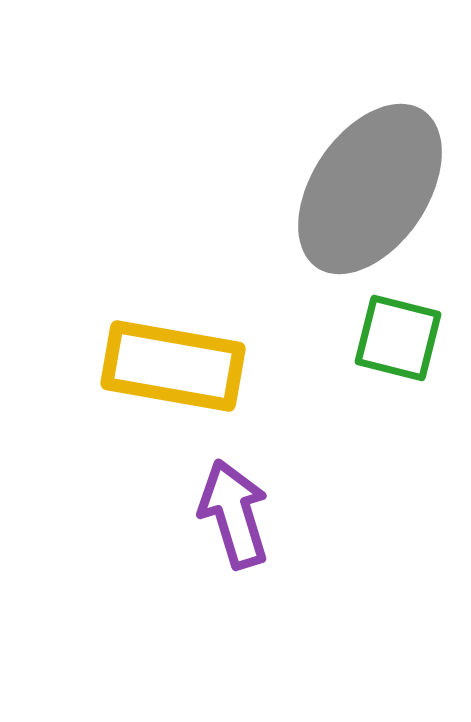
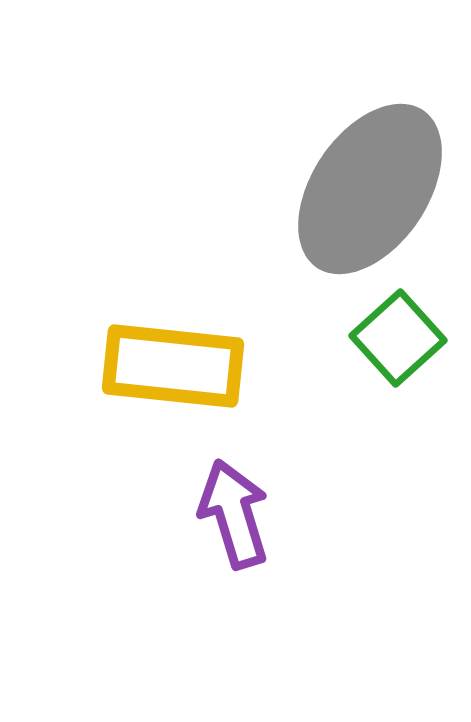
green square: rotated 34 degrees clockwise
yellow rectangle: rotated 4 degrees counterclockwise
